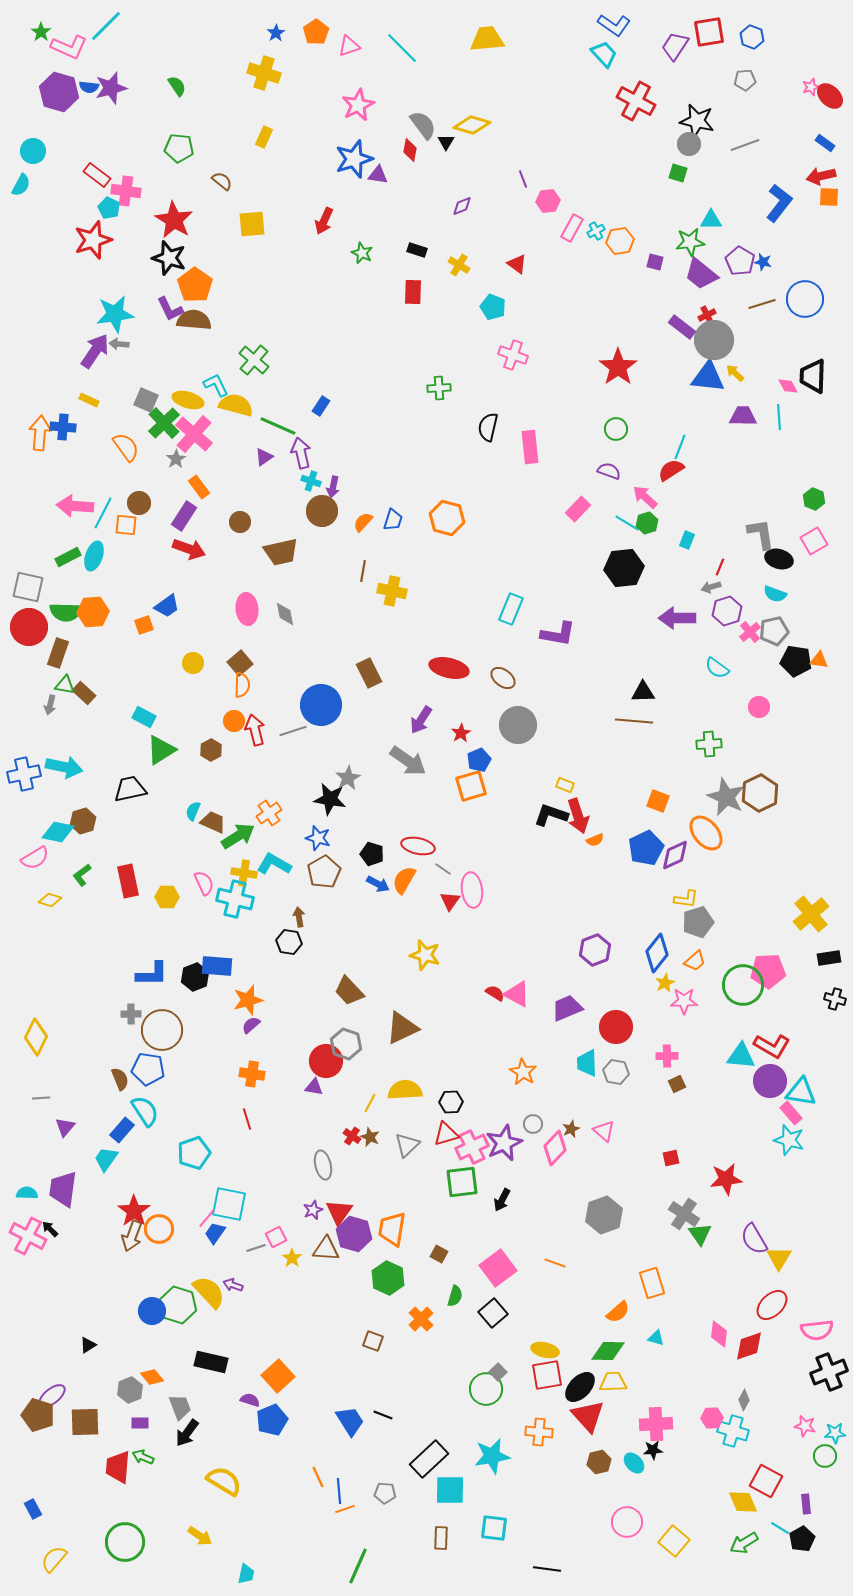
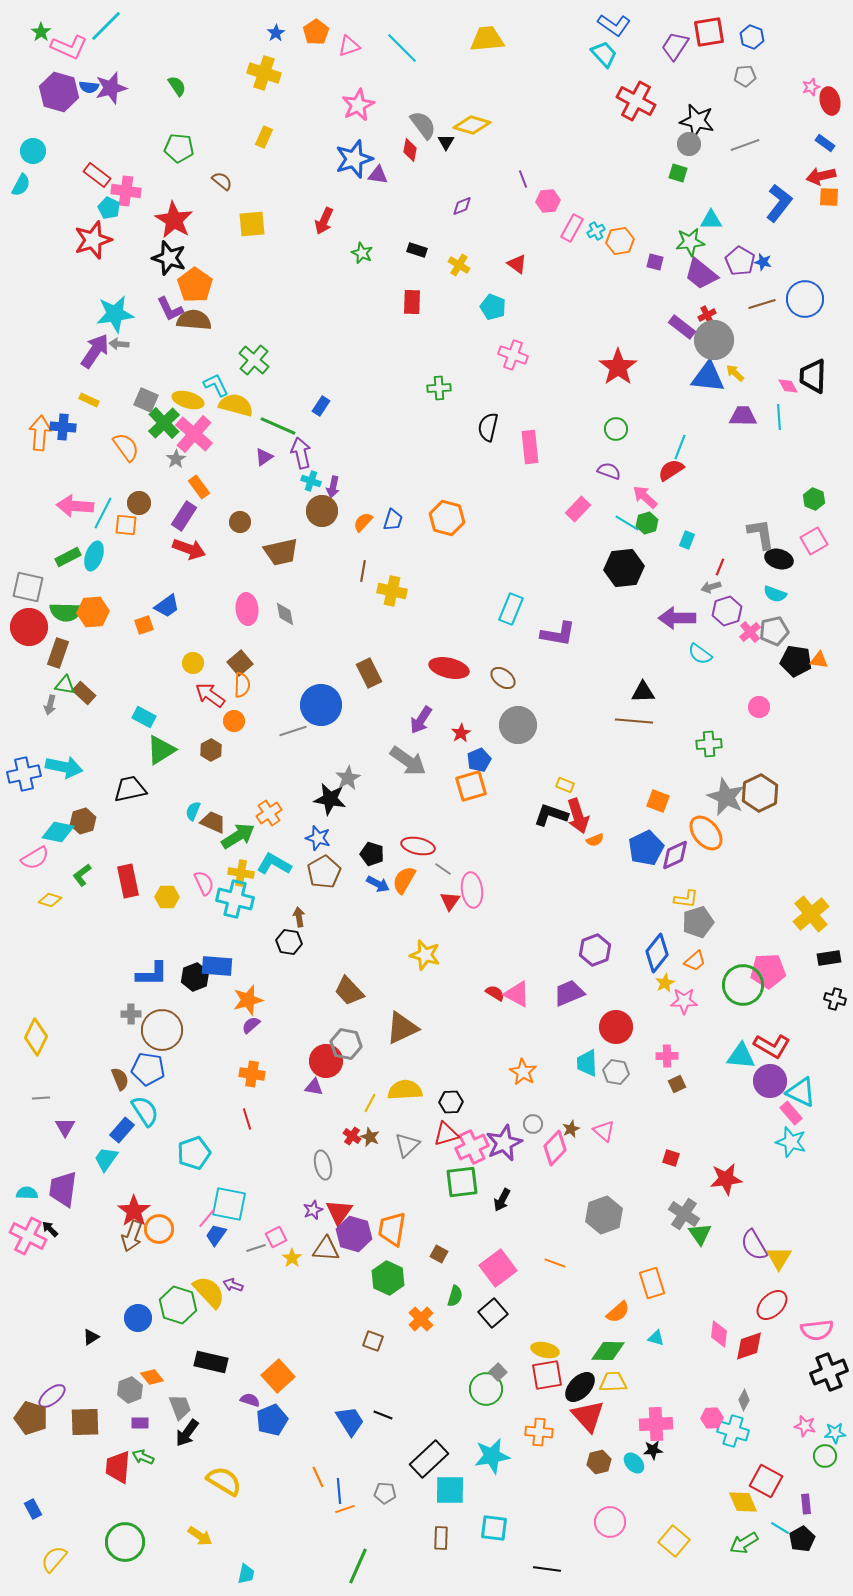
gray pentagon at (745, 80): moved 4 px up
red ellipse at (830, 96): moved 5 px down; rotated 32 degrees clockwise
red rectangle at (413, 292): moved 1 px left, 10 px down
cyan semicircle at (717, 668): moved 17 px left, 14 px up
red arrow at (255, 730): moved 45 px left, 35 px up; rotated 40 degrees counterclockwise
yellow cross at (244, 873): moved 3 px left
purple trapezoid at (567, 1008): moved 2 px right, 15 px up
gray hexagon at (346, 1044): rotated 8 degrees counterclockwise
cyan triangle at (801, 1092): rotated 16 degrees clockwise
purple triangle at (65, 1127): rotated 10 degrees counterclockwise
cyan star at (789, 1140): moved 2 px right, 2 px down
red square at (671, 1158): rotated 30 degrees clockwise
blue trapezoid at (215, 1233): moved 1 px right, 2 px down
purple semicircle at (754, 1239): moved 6 px down
blue circle at (152, 1311): moved 14 px left, 7 px down
black triangle at (88, 1345): moved 3 px right, 8 px up
brown pentagon at (38, 1415): moved 7 px left, 3 px down
pink circle at (627, 1522): moved 17 px left
